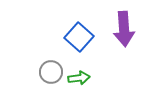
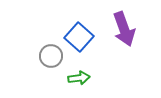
purple arrow: rotated 16 degrees counterclockwise
gray circle: moved 16 px up
